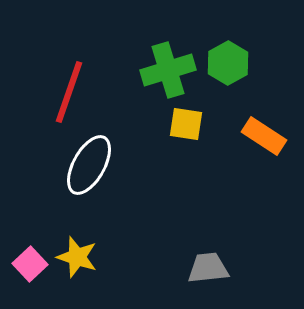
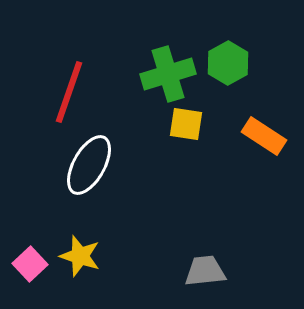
green cross: moved 4 px down
yellow star: moved 3 px right, 1 px up
gray trapezoid: moved 3 px left, 3 px down
